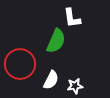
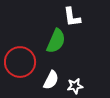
white L-shape: moved 1 px up
red circle: moved 2 px up
